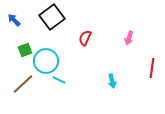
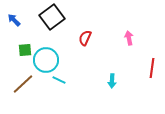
pink arrow: rotated 152 degrees clockwise
green square: rotated 16 degrees clockwise
cyan circle: moved 1 px up
cyan arrow: rotated 16 degrees clockwise
